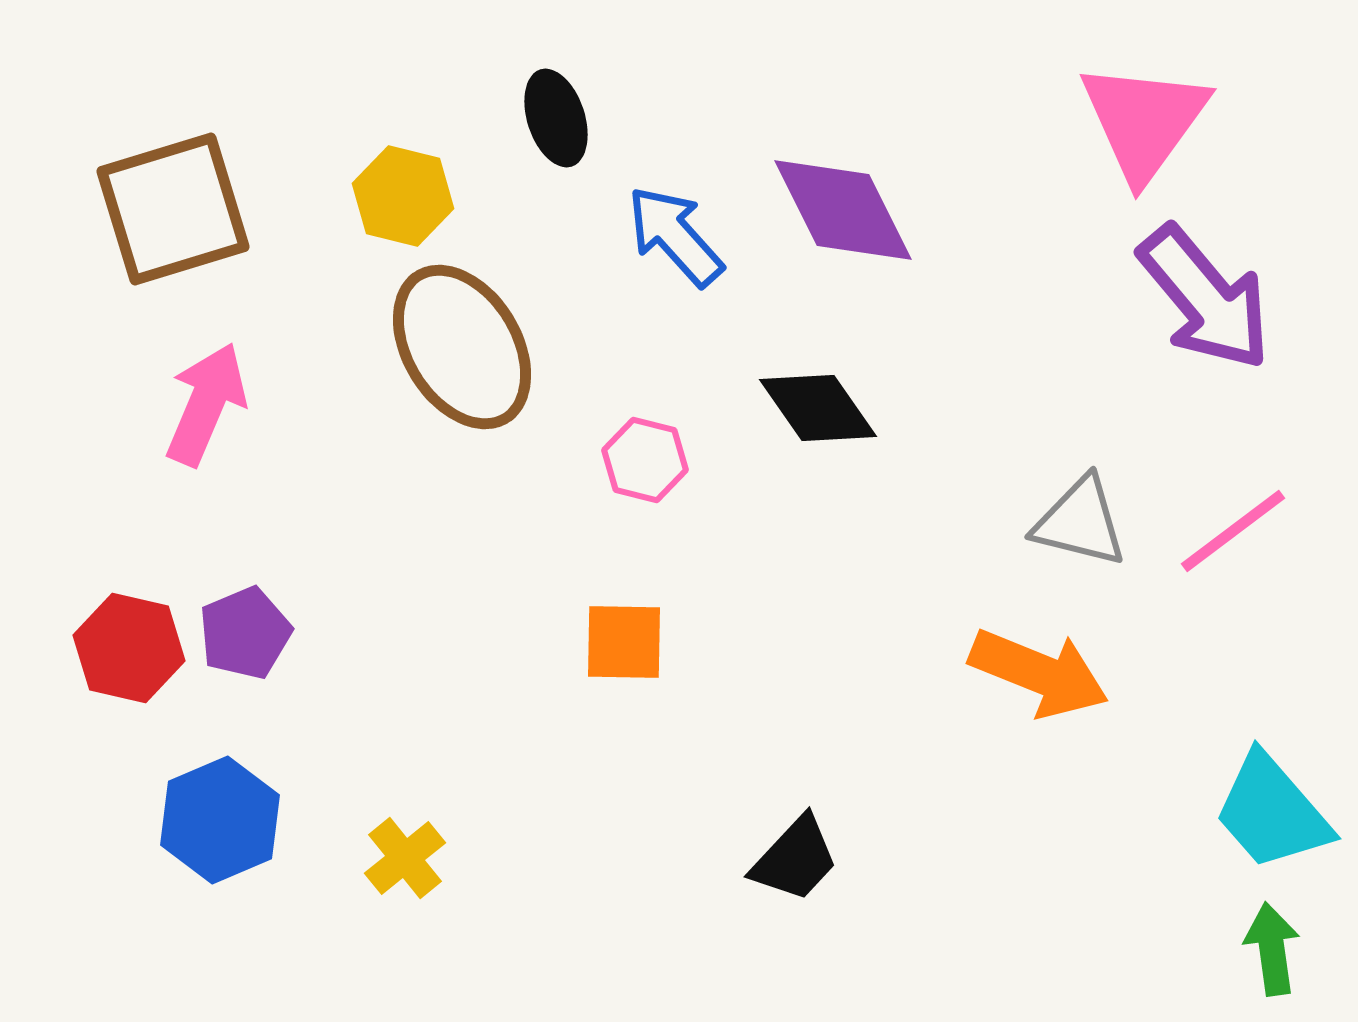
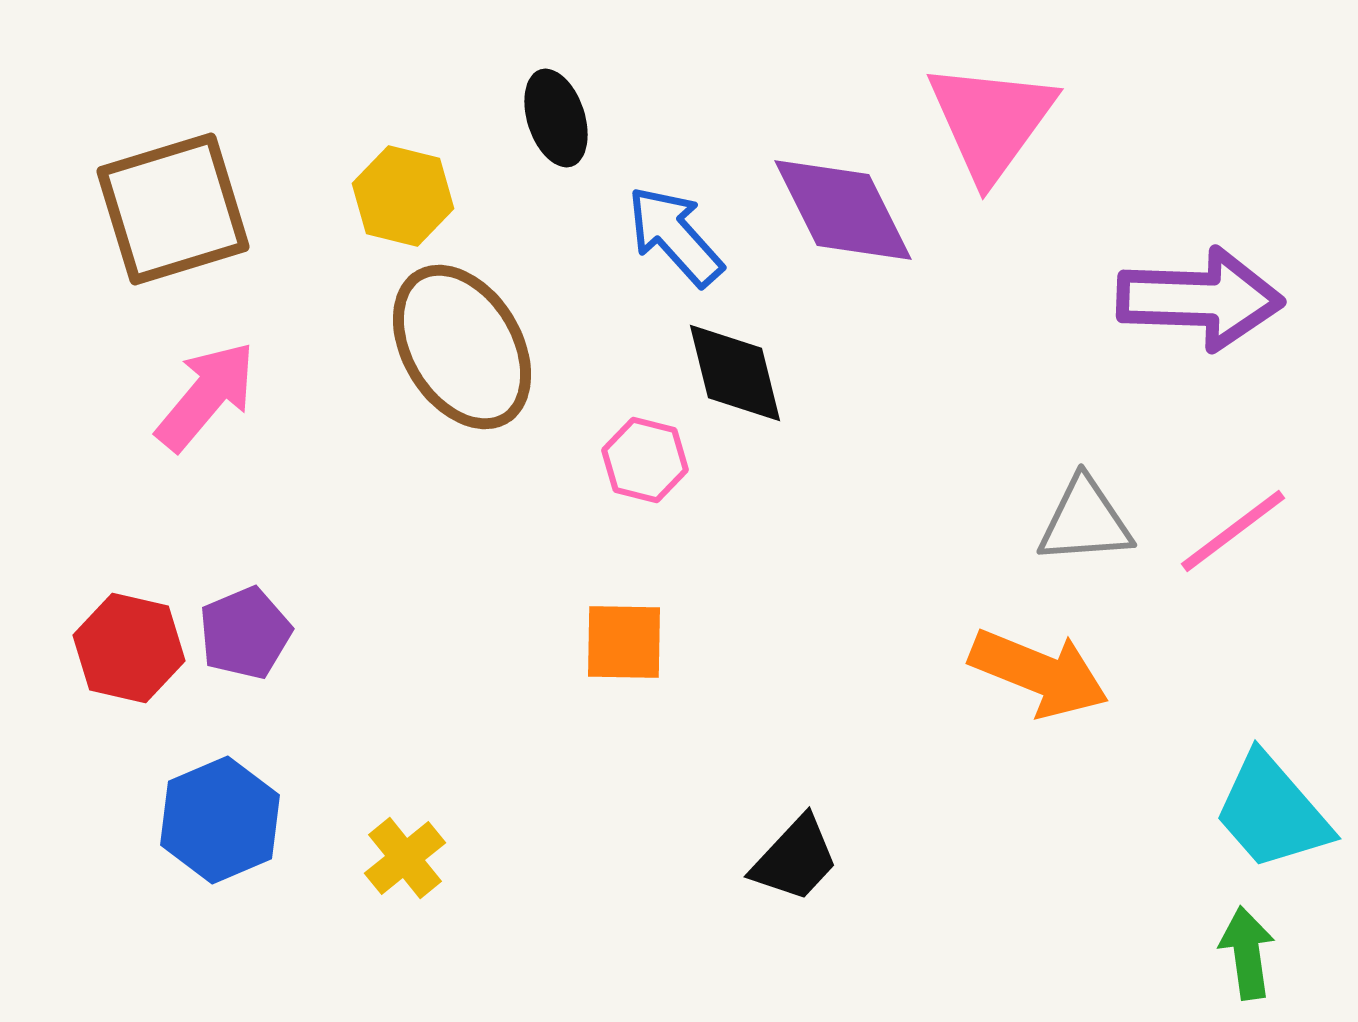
pink triangle: moved 153 px left
purple arrow: moved 5 px left, 1 px down; rotated 48 degrees counterclockwise
pink arrow: moved 8 px up; rotated 17 degrees clockwise
black diamond: moved 83 px left, 35 px up; rotated 21 degrees clockwise
gray triangle: moved 5 px right, 1 px up; rotated 18 degrees counterclockwise
green arrow: moved 25 px left, 4 px down
